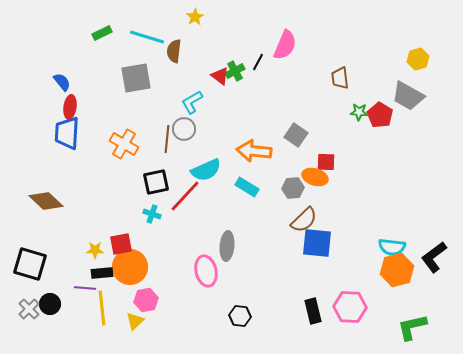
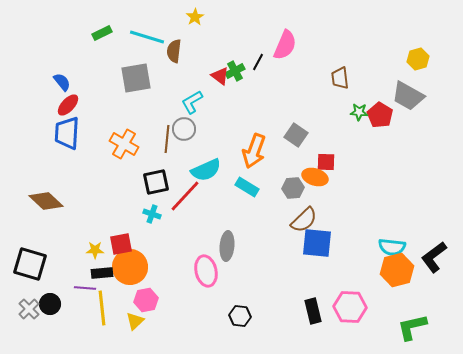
red ellipse at (70, 107): moved 2 px left, 2 px up; rotated 35 degrees clockwise
orange arrow at (254, 151): rotated 76 degrees counterclockwise
